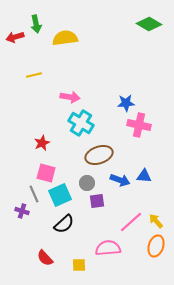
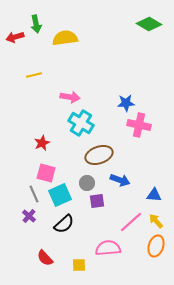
blue triangle: moved 10 px right, 19 px down
purple cross: moved 7 px right, 5 px down; rotated 24 degrees clockwise
